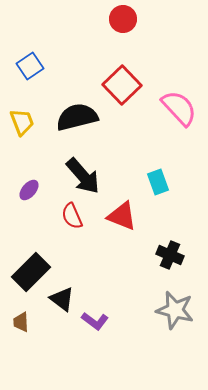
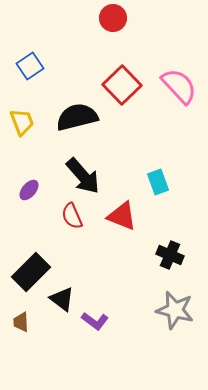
red circle: moved 10 px left, 1 px up
pink semicircle: moved 22 px up
